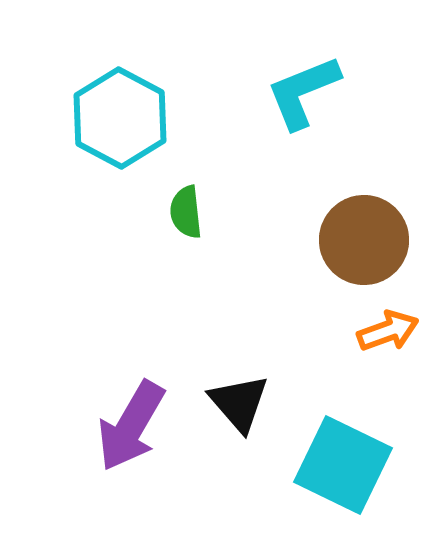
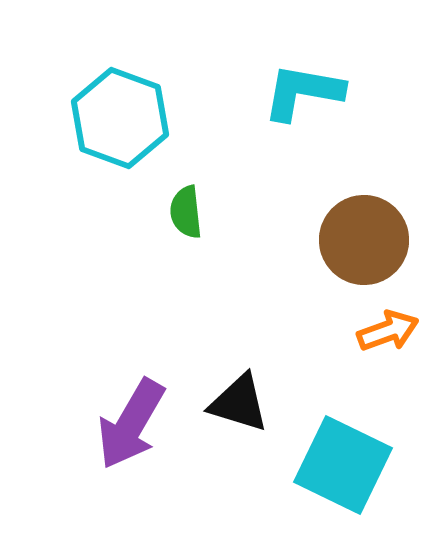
cyan L-shape: rotated 32 degrees clockwise
cyan hexagon: rotated 8 degrees counterclockwise
black triangle: rotated 32 degrees counterclockwise
purple arrow: moved 2 px up
